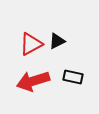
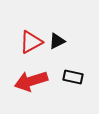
red triangle: moved 2 px up
red arrow: moved 2 px left
